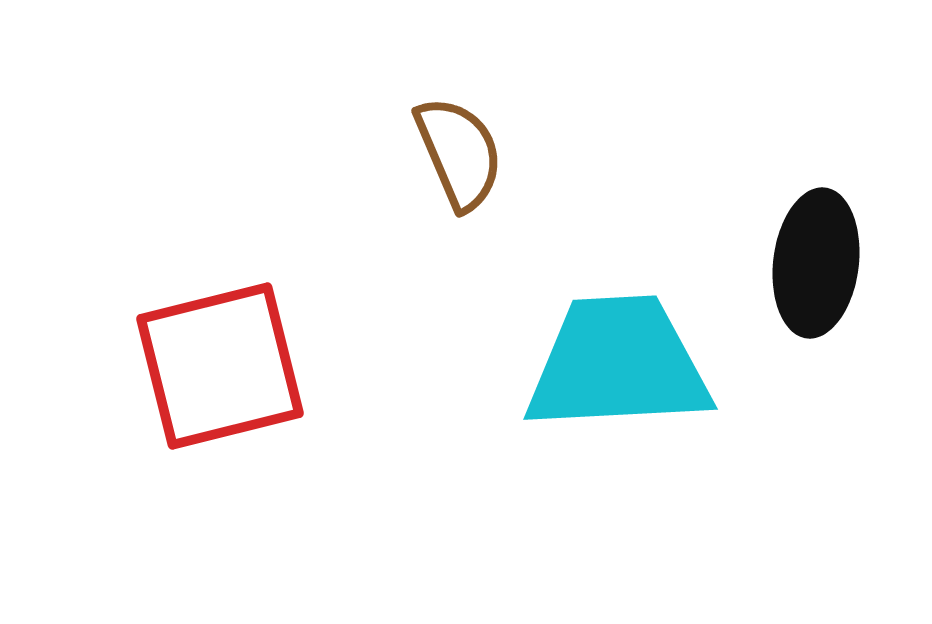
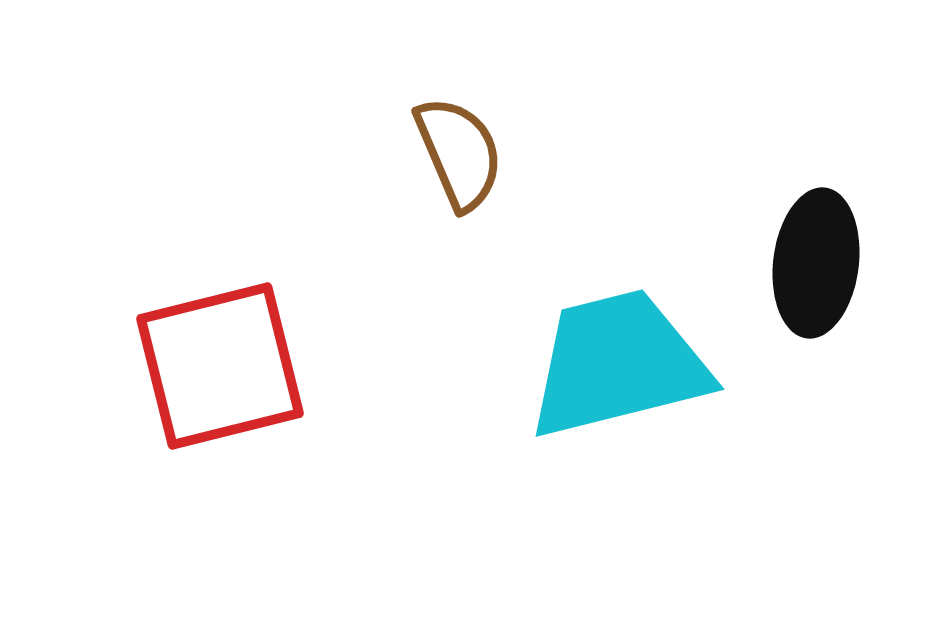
cyan trapezoid: rotated 11 degrees counterclockwise
